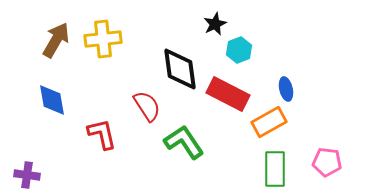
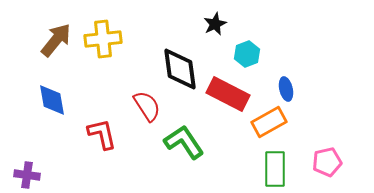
brown arrow: rotated 9 degrees clockwise
cyan hexagon: moved 8 px right, 4 px down
pink pentagon: rotated 20 degrees counterclockwise
